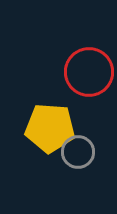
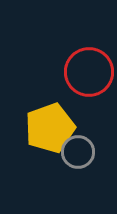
yellow pentagon: rotated 24 degrees counterclockwise
